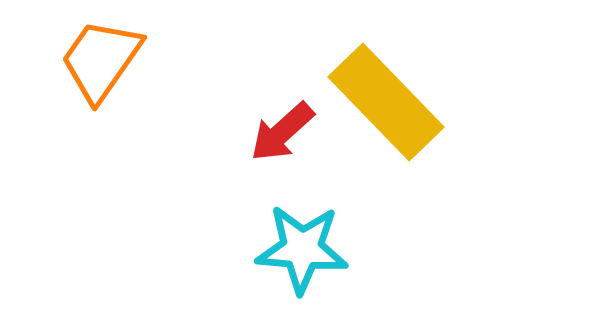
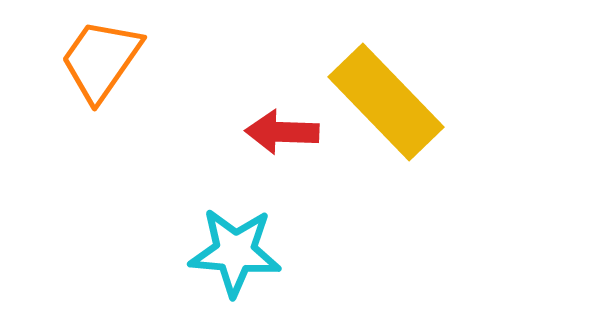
red arrow: rotated 44 degrees clockwise
cyan star: moved 67 px left, 3 px down
